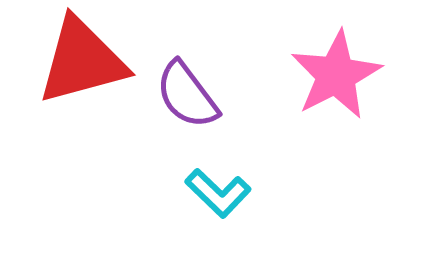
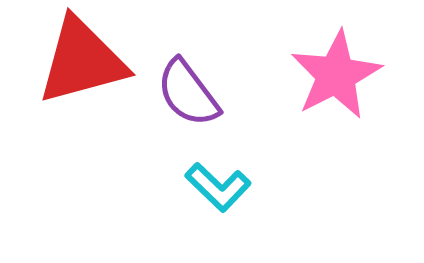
purple semicircle: moved 1 px right, 2 px up
cyan L-shape: moved 6 px up
